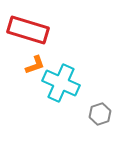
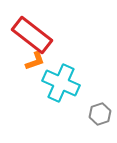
red rectangle: moved 4 px right, 5 px down; rotated 21 degrees clockwise
orange L-shape: moved 4 px up
